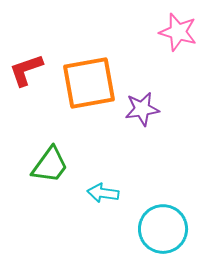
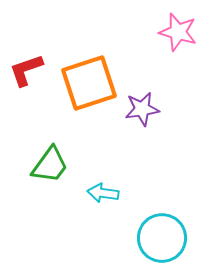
orange square: rotated 8 degrees counterclockwise
cyan circle: moved 1 px left, 9 px down
